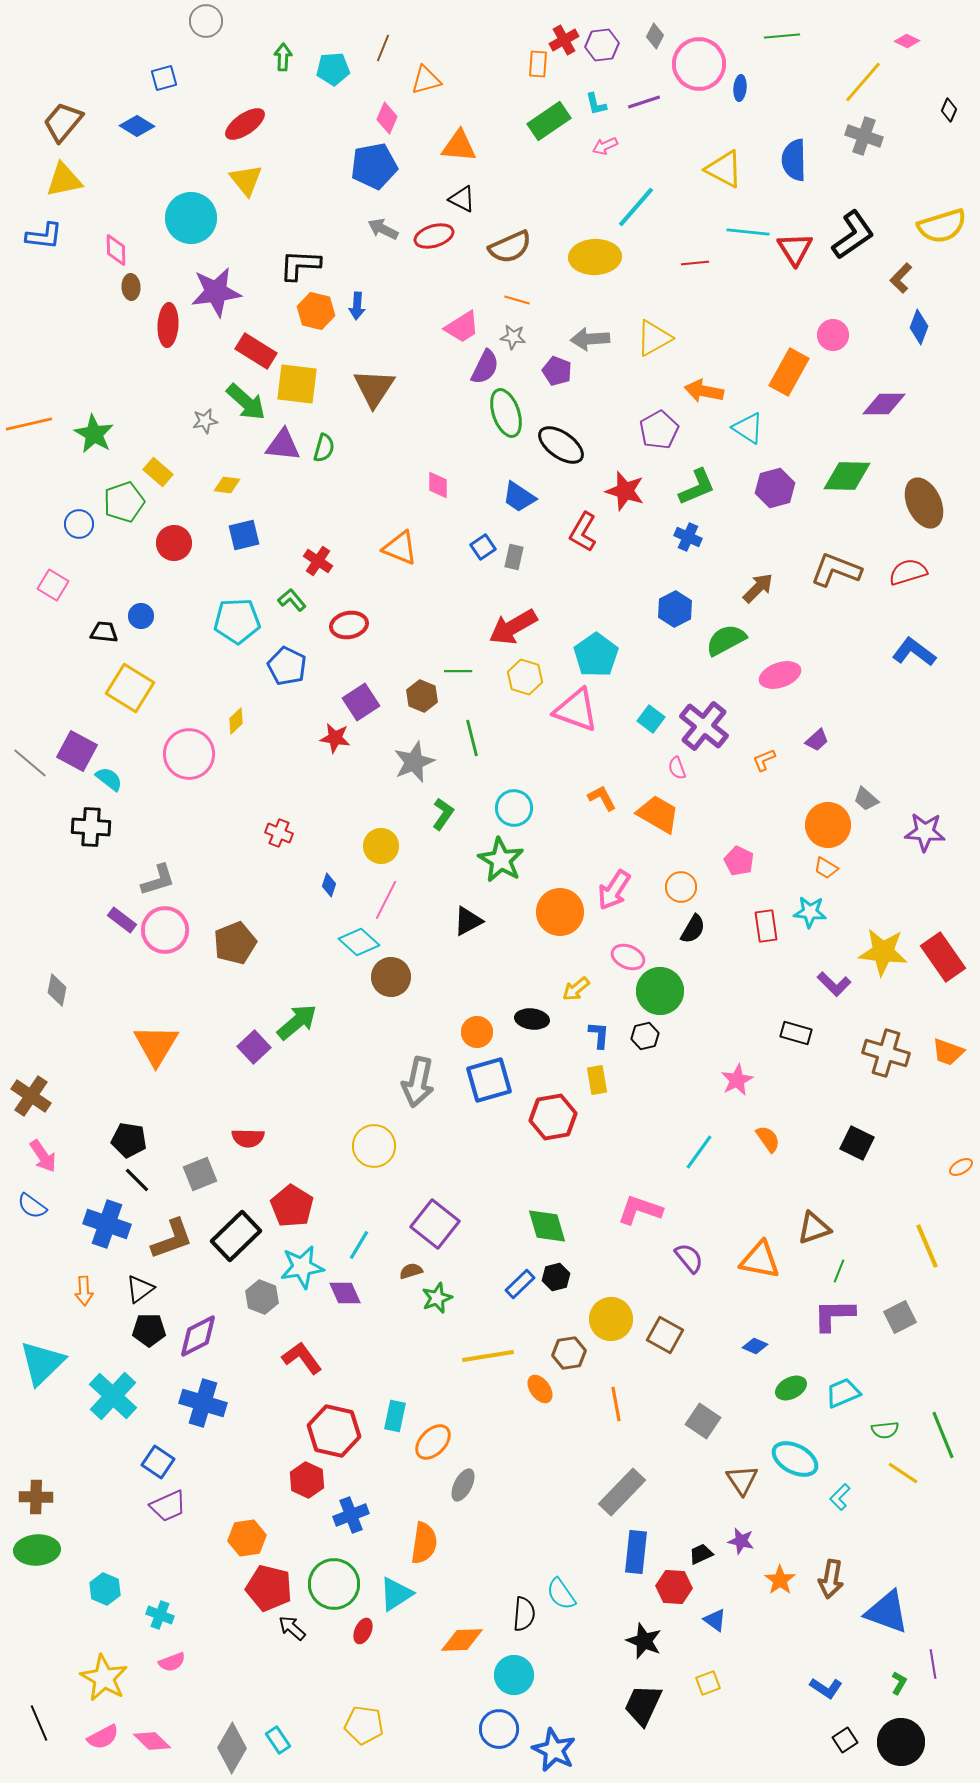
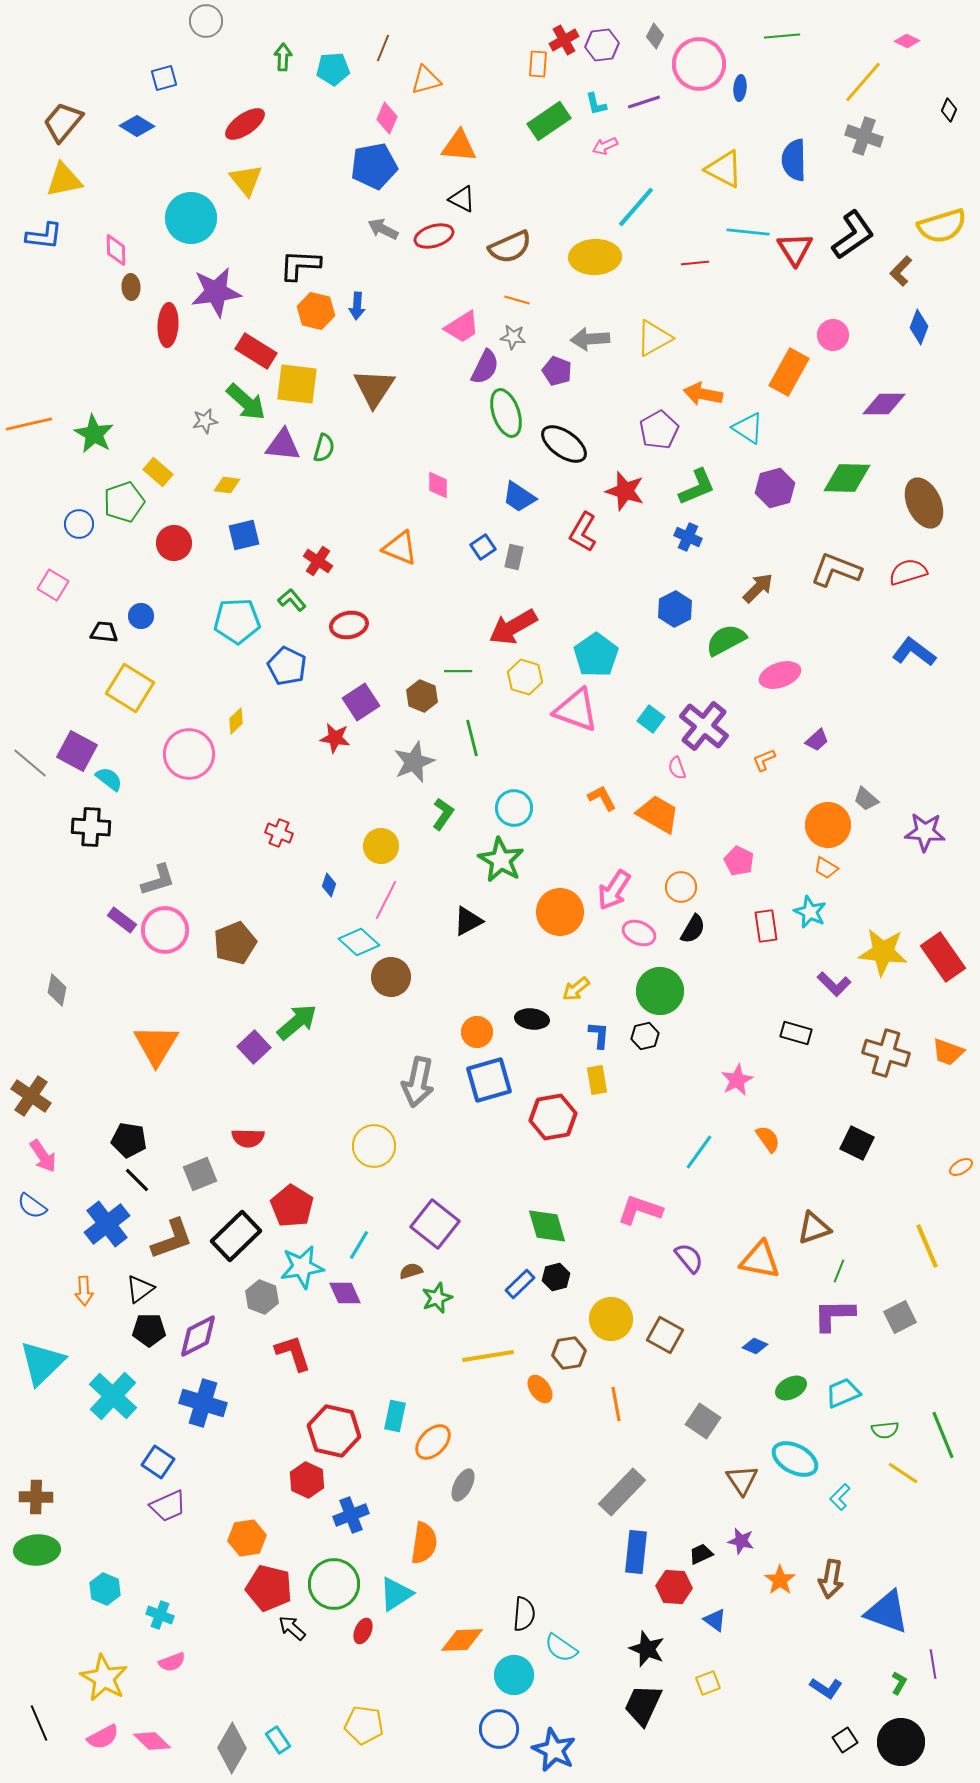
brown L-shape at (901, 278): moved 7 px up
orange arrow at (704, 391): moved 1 px left, 3 px down
black ellipse at (561, 445): moved 3 px right, 1 px up
green diamond at (847, 476): moved 2 px down
cyan star at (810, 912): rotated 20 degrees clockwise
pink ellipse at (628, 957): moved 11 px right, 24 px up
blue cross at (107, 1224): rotated 33 degrees clockwise
red L-shape at (302, 1358): moved 9 px left, 5 px up; rotated 18 degrees clockwise
cyan semicircle at (561, 1594): moved 54 px down; rotated 20 degrees counterclockwise
black star at (644, 1641): moved 3 px right, 8 px down
